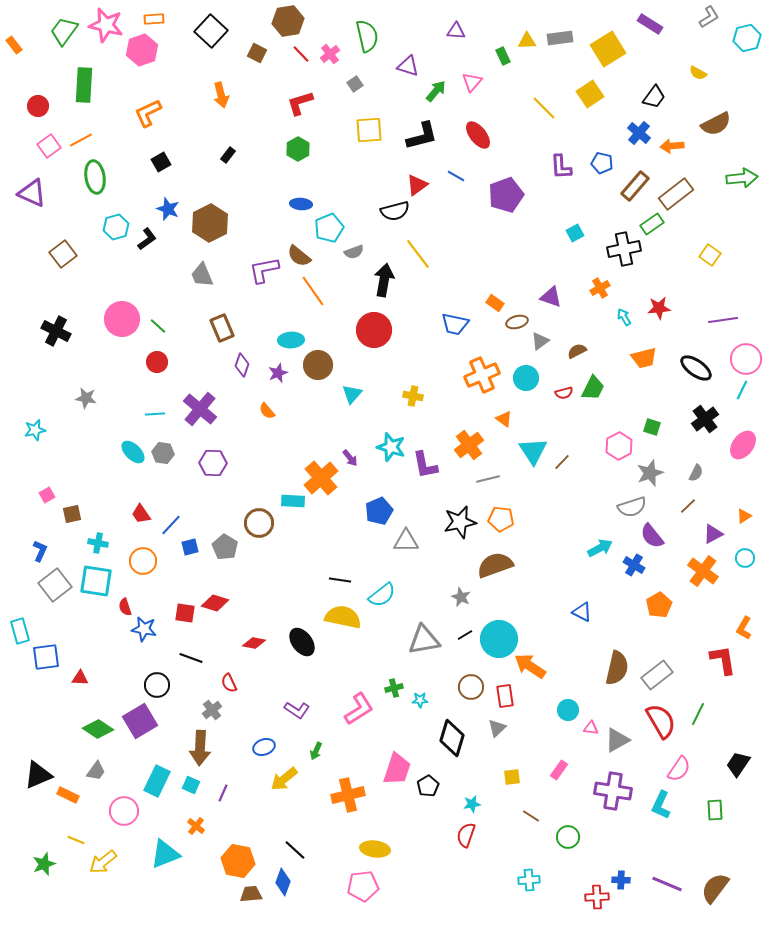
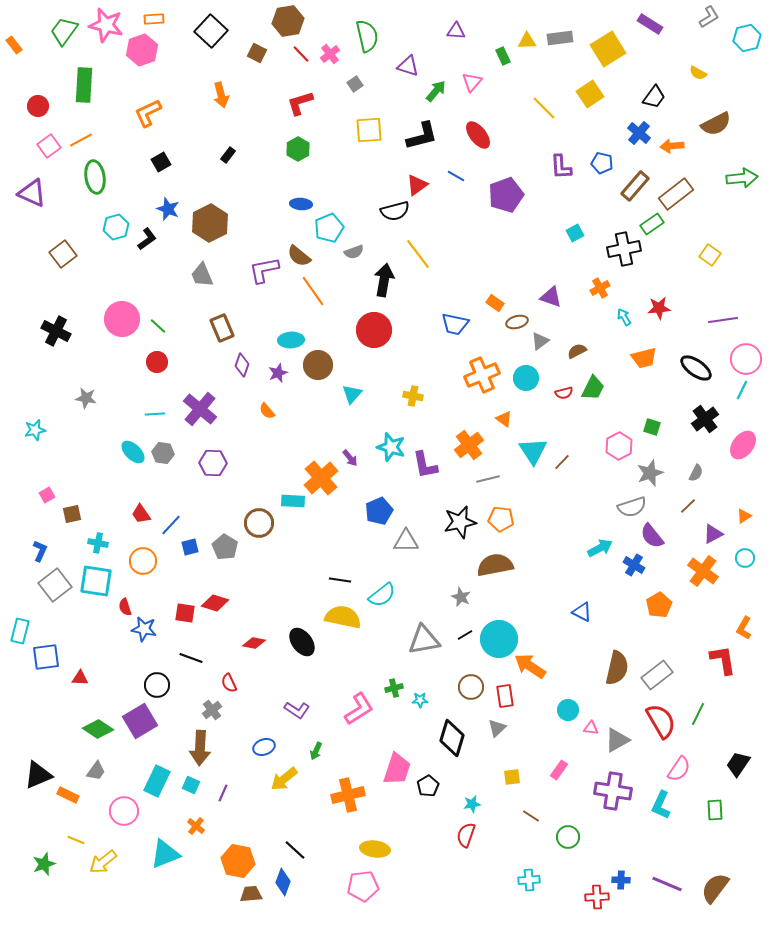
brown semicircle at (495, 565): rotated 9 degrees clockwise
cyan rectangle at (20, 631): rotated 30 degrees clockwise
